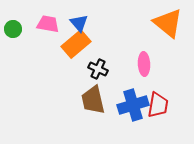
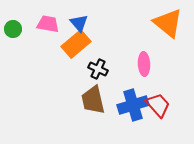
red trapezoid: rotated 52 degrees counterclockwise
